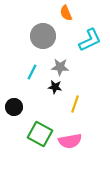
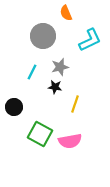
gray star: rotated 18 degrees counterclockwise
